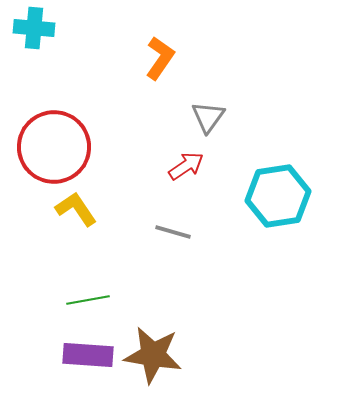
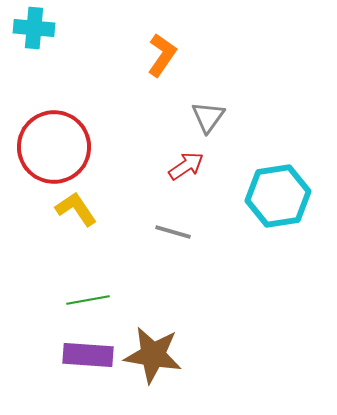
orange L-shape: moved 2 px right, 3 px up
